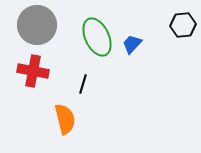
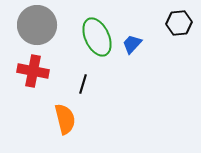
black hexagon: moved 4 px left, 2 px up
